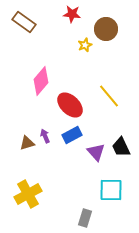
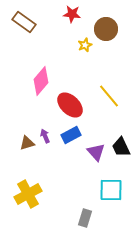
blue rectangle: moved 1 px left
